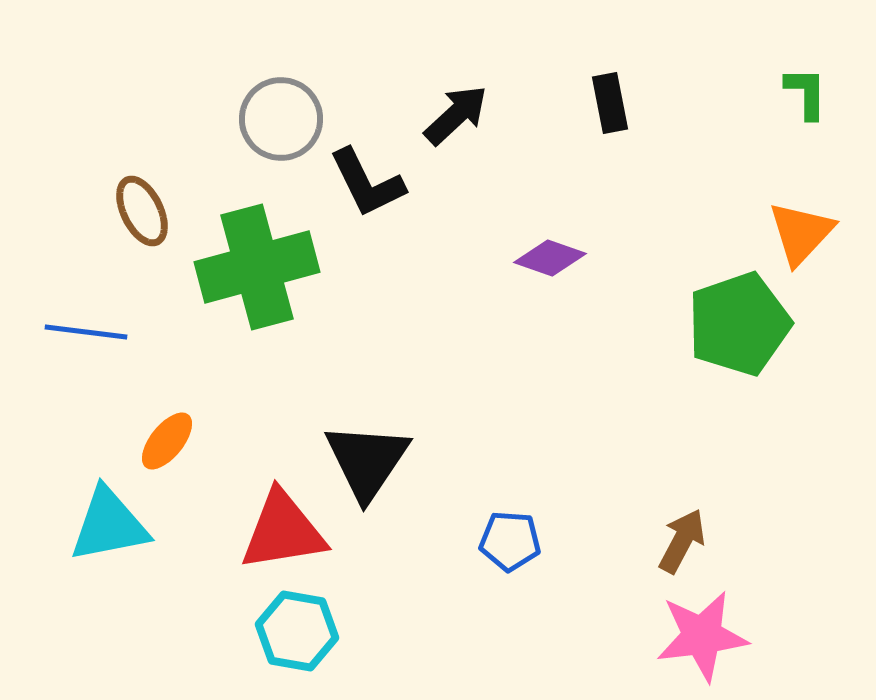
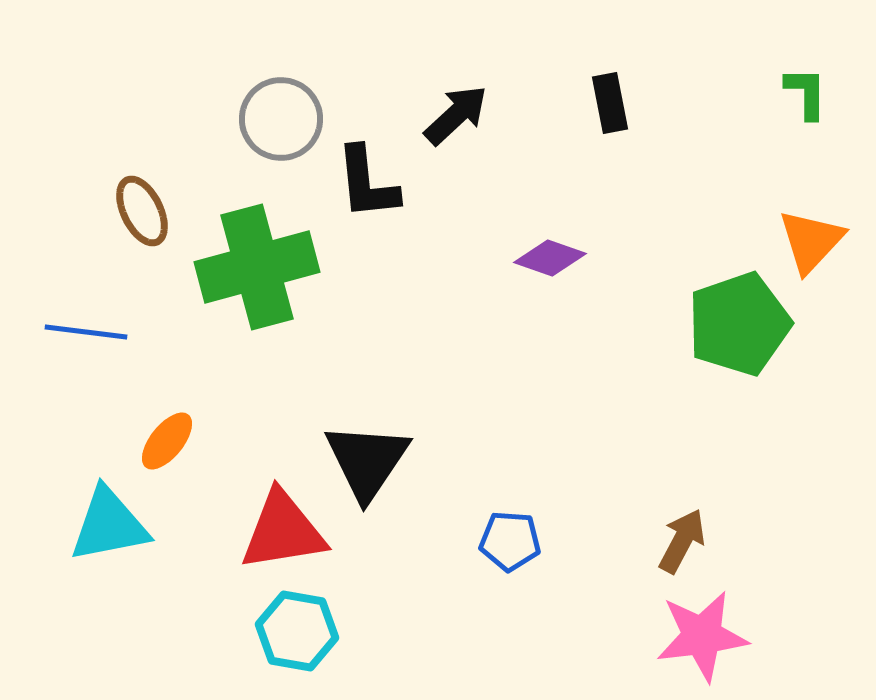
black L-shape: rotated 20 degrees clockwise
orange triangle: moved 10 px right, 8 px down
